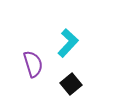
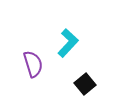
black square: moved 14 px right
